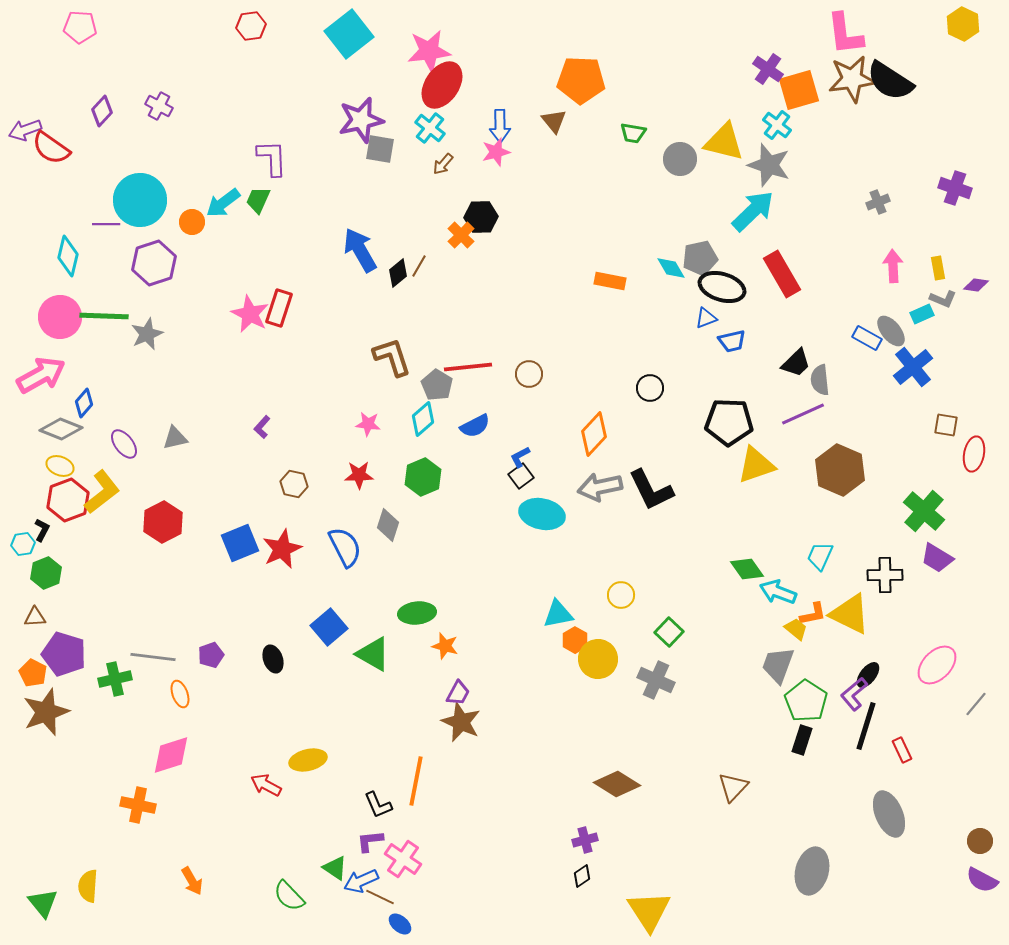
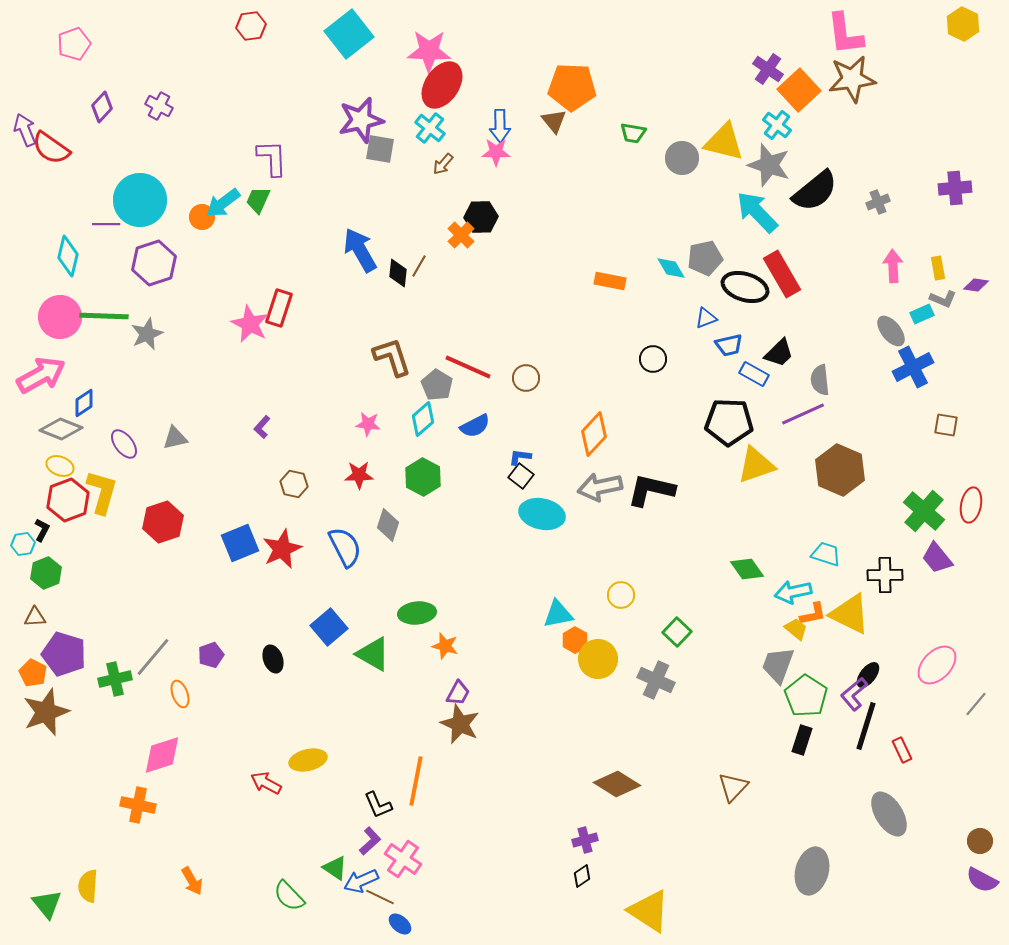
pink pentagon at (80, 27): moved 6 px left, 17 px down; rotated 24 degrees counterclockwise
pink star at (429, 51): rotated 9 degrees clockwise
orange pentagon at (581, 80): moved 9 px left, 7 px down
black semicircle at (890, 81): moved 75 px left, 110 px down; rotated 72 degrees counterclockwise
orange square at (799, 90): rotated 27 degrees counterclockwise
purple diamond at (102, 111): moved 4 px up
purple arrow at (25, 130): rotated 88 degrees clockwise
pink star at (496, 152): rotated 16 degrees clockwise
gray circle at (680, 159): moved 2 px right, 1 px up
purple cross at (955, 188): rotated 24 degrees counterclockwise
cyan arrow at (753, 211): moved 4 px right, 1 px down; rotated 90 degrees counterclockwise
orange circle at (192, 222): moved 10 px right, 5 px up
gray pentagon at (700, 258): moved 5 px right
black diamond at (398, 273): rotated 44 degrees counterclockwise
black ellipse at (722, 287): moved 23 px right
pink star at (250, 314): moved 10 px down
blue rectangle at (867, 338): moved 113 px left, 36 px down
blue trapezoid at (732, 341): moved 3 px left, 4 px down
black trapezoid at (796, 363): moved 17 px left, 10 px up
red line at (468, 367): rotated 30 degrees clockwise
blue cross at (913, 367): rotated 12 degrees clockwise
brown circle at (529, 374): moved 3 px left, 4 px down
black circle at (650, 388): moved 3 px right, 29 px up
blue diamond at (84, 403): rotated 16 degrees clockwise
red ellipse at (974, 454): moved 3 px left, 51 px down
blue L-shape at (520, 457): rotated 35 degrees clockwise
black square at (521, 476): rotated 15 degrees counterclockwise
green hexagon at (423, 477): rotated 9 degrees counterclockwise
black L-shape at (651, 490): rotated 129 degrees clockwise
yellow L-shape at (102, 492): rotated 36 degrees counterclockwise
red hexagon at (163, 522): rotated 9 degrees clockwise
cyan trapezoid at (820, 556): moved 6 px right, 2 px up; rotated 84 degrees clockwise
purple trapezoid at (937, 558): rotated 20 degrees clockwise
cyan arrow at (778, 592): moved 15 px right; rotated 33 degrees counterclockwise
green square at (669, 632): moved 8 px right
gray line at (153, 657): rotated 57 degrees counterclockwise
green pentagon at (806, 701): moved 5 px up
brown star at (461, 722): moved 1 px left, 2 px down
pink diamond at (171, 755): moved 9 px left
red arrow at (266, 785): moved 2 px up
gray ellipse at (889, 814): rotated 9 degrees counterclockwise
purple L-shape at (370, 841): rotated 144 degrees clockwise
green triangle at (43, 903): moved 4 px right, 1 px down
yellow triangle at (649, 911): rotated 24 degrees counterclockwise
